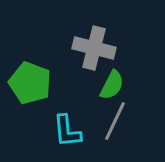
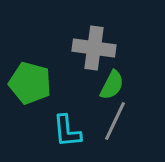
gray cross: rotated 6 degrees counterclockwise
green pentagon: rotated 6 degrees counterclockwise
